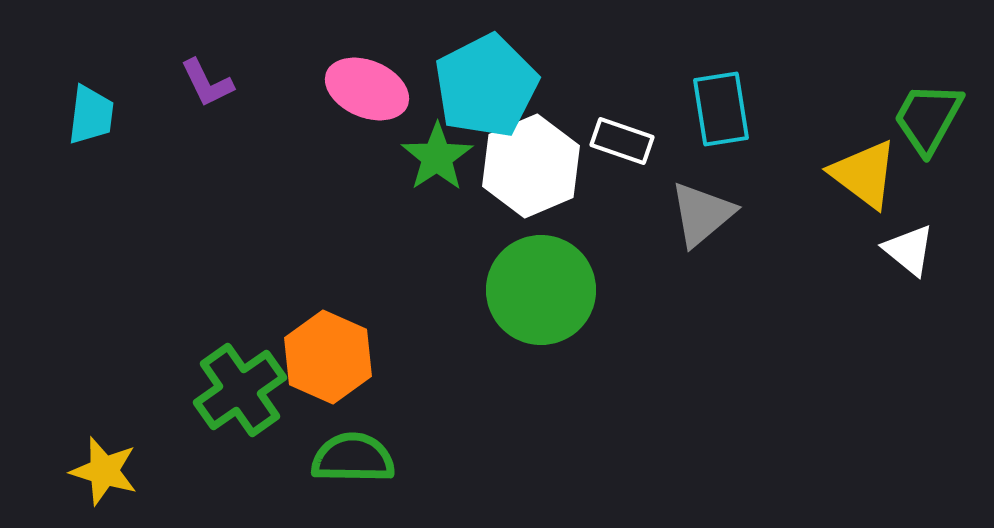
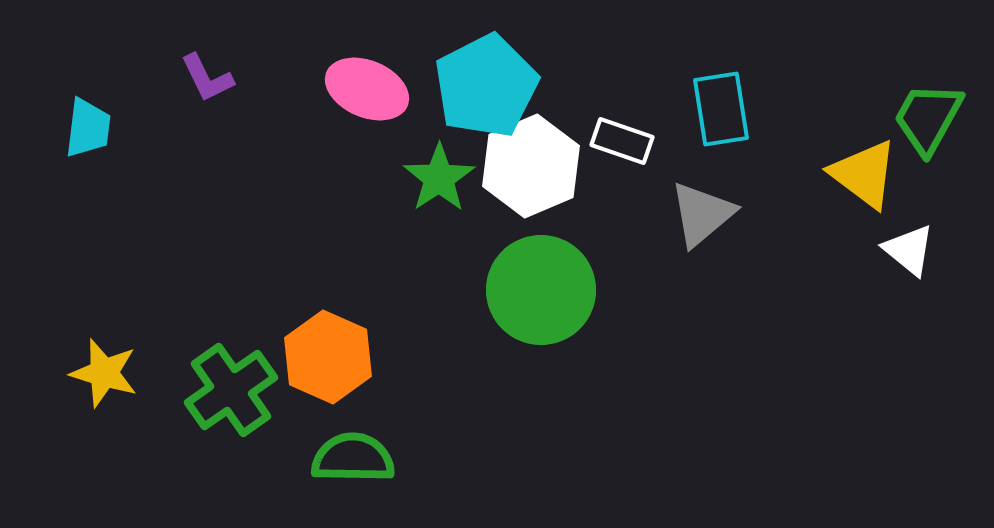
purple L-shape: moved 5 px up
cyan trapezoid: moved 3 px left, 13 px down
green star: moved 2 px right, 21 px down
green cross: moved 9 px left
yellow star: moved 98 px up
